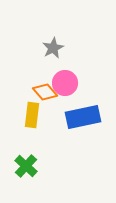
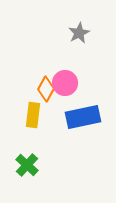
gray star: moved 26 px right, 15 px up
orange diamond: moved 1 px right, 3 px up; rotated 70 degrees clockwise
yellow rectangle: moved 1 px right
green cross: moved 1 px right, 1 px up
